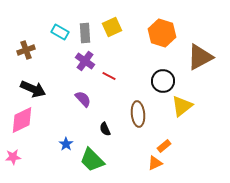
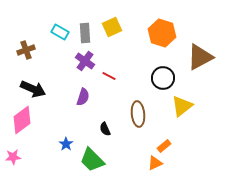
black circle: moved 3 px up
purple semicircle: moved 2 px up; rotated 60 degrees clockwise
pink diamond: rotated 12 degrees counterclockwise
